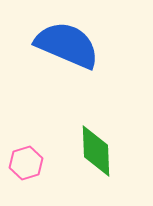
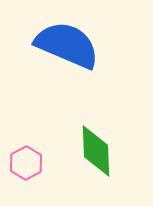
pink hexagon: rotated 12 degrees counterclockwise
